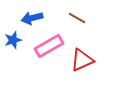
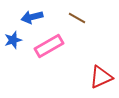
blue arrow: moved 1 px up
red triangle: moved 19 px right, 17 px down
